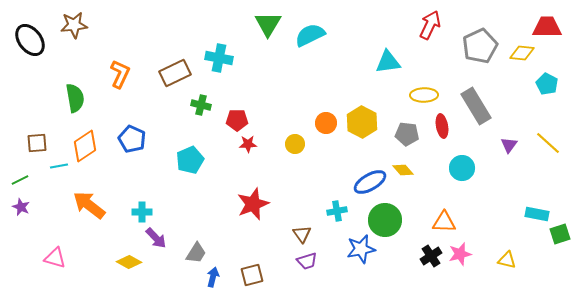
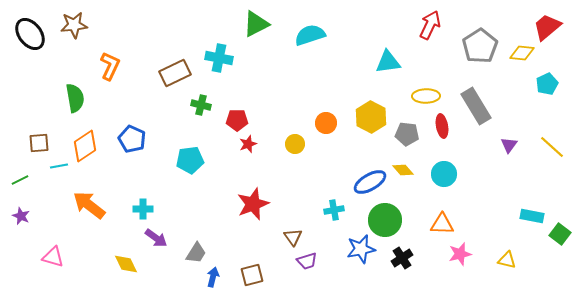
green triangle at (268, 24): moved 12 px left; rotated 32 degrees clockwise
red trapezoid at (547, 27): rotated 40 degrees counterclockwise
cyan semicircle at (310, 35): rotated 8 degrees clockwise
black ellipse at (30, 40): moved 6 px up
gray pentagon at (480, 46): rotated 8 degrees counterclockwise
orange L-shape at (120, 74): moved 10 px left, 8 px up
cyan pentagon at (547, 84): rotated 20 degrees clockwise
yellow ellipse at (424, 95): moved 2 px right, 1 px down
yellow hexagon at (362, 122): moved 9 px right, 5 px up
brown square at (37, 143): moved 2 px right
yellow line at (548, 143): moved 4 px right, 4 px down
red star at (248, 144): rotated 18 degrees counterclockwise
cyan pentagon at (190, 160): rotated 16 degrees clockwise
cyan circle at (462, 168): moved 18 px left, 6 px down
purple star at (21, 207): moved 9 px down
cyan cross at (337, 211): moved 3 px left, 1 px up
cyan cross at (142, 212): moved 1 px right, 3 px up
cyan rectangle at (537, 214): moved 5 px left, 2 px down
orange triangle at (444, 222): moved 2 px left, 2 px down
brown triangle at (302, 234): moved 9 px left, 3 px down
green square at (560, 234): rotated 35 degrees counterclockwise
purple arrow at (156, 238): rotated 10 degrees counterclockwise
black cross at (431, 256): moved 29 px left, 2 px down
pink triangle at (55, 258): moved 2 px left, 1 px up
yellow diamond at (129, 262): moved 3 px left, 2 px down; rotated 35 degrees clockwise
